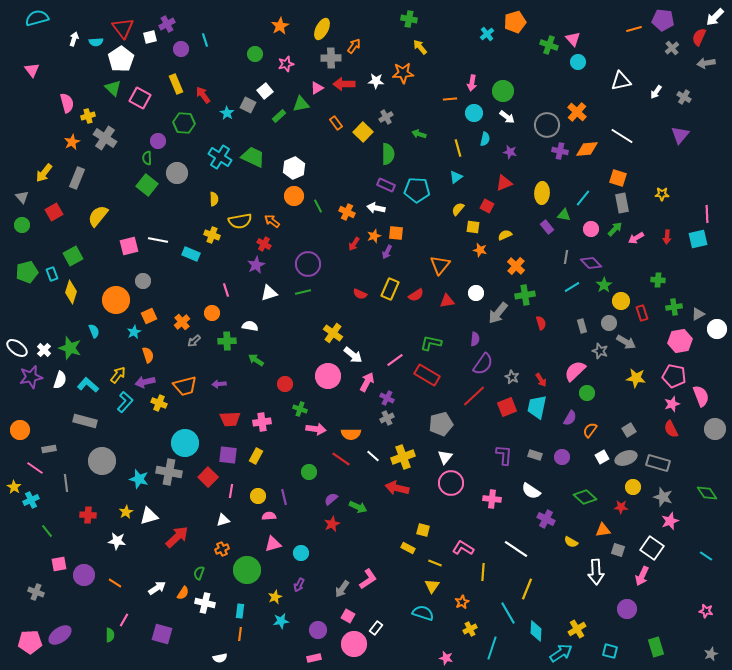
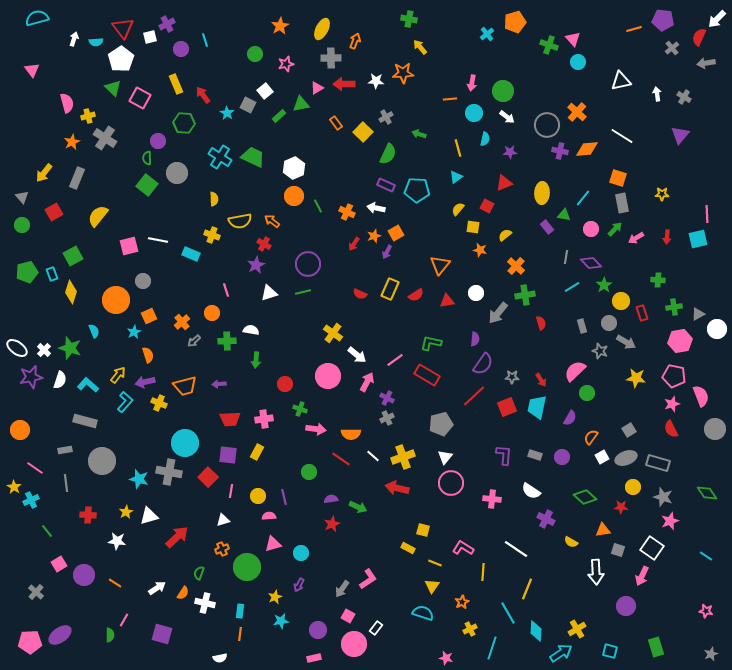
white arrow at (715, 17): moved 2 px right, 2 px down
orange arrow at (354, 46): moved 1 px right, 5 px up; rotated 14 degrees counterclockwise
white arrow at (656, 92): moved 1 px right, 2 px down; rotated 136 degrees clockwise
purple star at (510, 152): rotated 16 degrees counterclockwise
green semicircle at (388, 154): rotated 25 degrees clockwise
orange square at (396, 233): rotated 35 degrees counterclockwise
yellow semicircle at (505, 235): rotated 16 degrees counterclockwise
white semicircle at (250, 326): moved 1 px right, 4 px down
white arrow at (353, 355): moved 4 px right
green arrow at (256, 360): rotated 119 degrees counterclockwise
gray star at (512, 377): rotated 24 degrees counterclockwise
pink cross at (262, 422): moved 2 px right, 3 px up
orange semicircle at (590, 430): moved 1 px right, 7 px down
gray rectangle at (49, 449): moved 16 px right, 1 px down
yellow rectangle at (256, 456): moved 1 px right, 4 px up
purple semicircle at (331, 499): rotated 32 degrees clockwise
pink square at (59, 564): rotated 21 degrees counterclockwise
green circle at (247, 570): moved 3 px up
gray cross at (36, 592): rotated 21 degrees clockwise
purple circle at (627, 609): moved 1 px left, 3 px up
